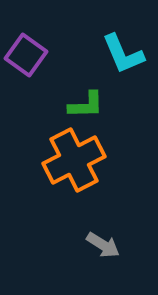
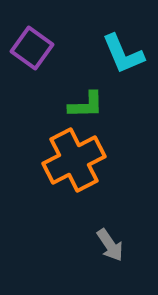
purple square: moved 6 px right, 7 px up
gray arrow: moved 7 px right; rotated 24 degrees clockwise
